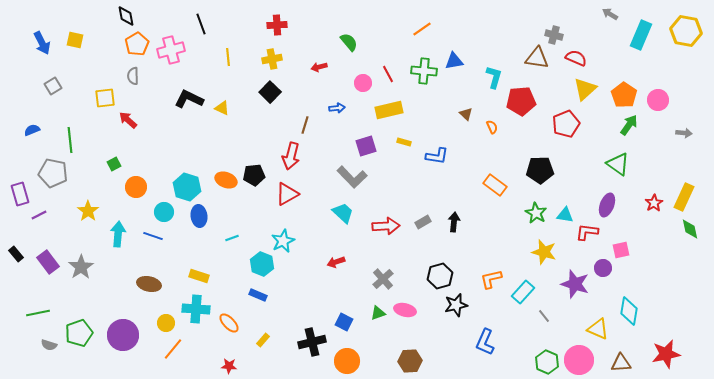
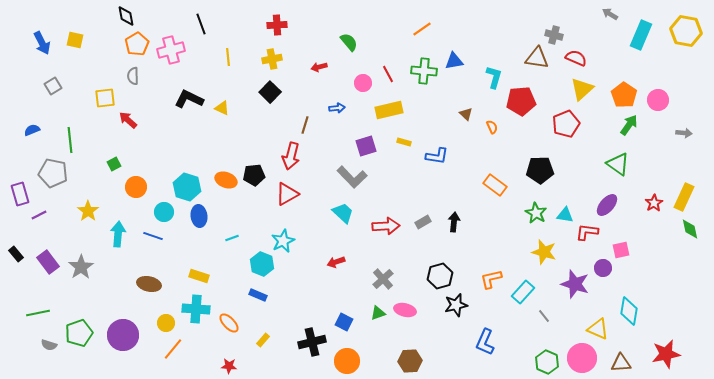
yellow triangle at (585, 89): moved 3 px left
purple ellipse at (607, 205): rotated 20 degrees clockwise
pink circle at (579, 360): moved 3 px right, 2 px up
